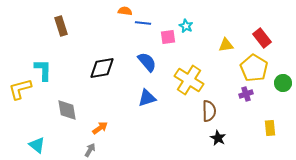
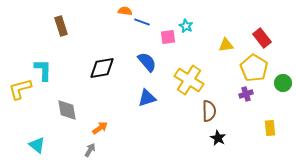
blue line: moved 1 px left, 1 px up; rotated 14 degrees clockwise
